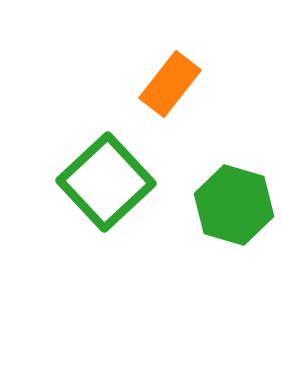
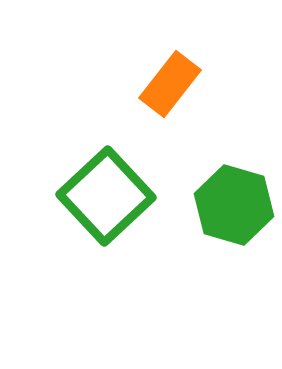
green square: moved 14 px down
